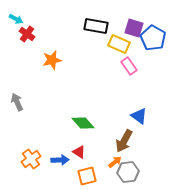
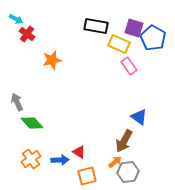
blue triangle: moved 1 px down
green diamond: moved 51 px left
